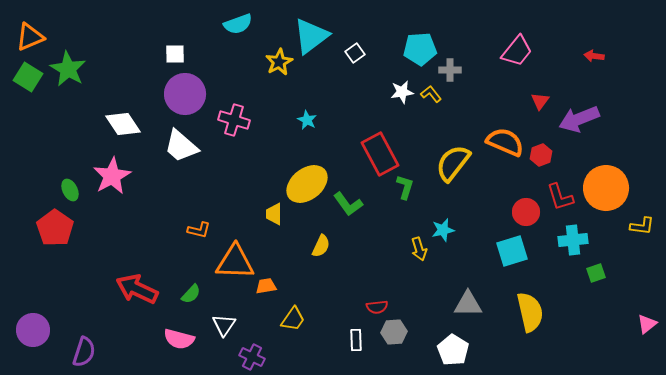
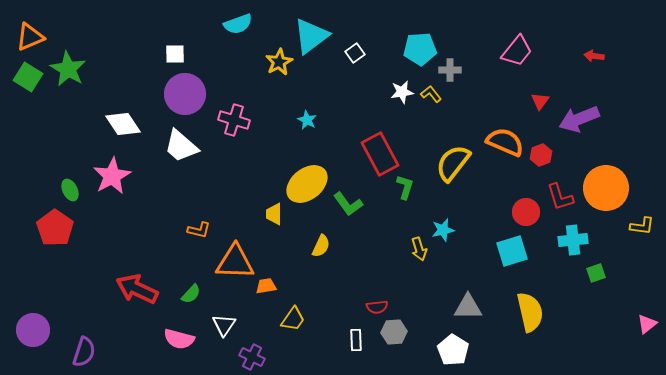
gray triangle at (468, 304): moved 3 px down
